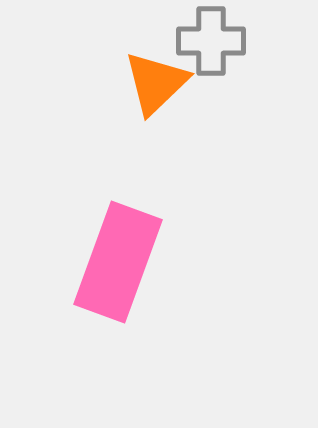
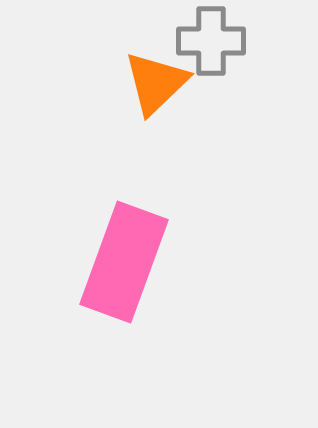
pink rectangle: moved 6 px right
